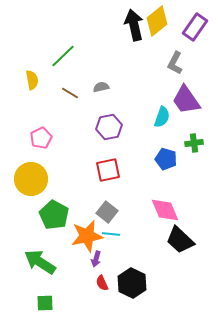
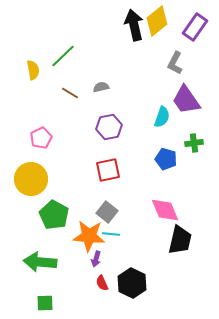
yellow semicircle: moved 1 px right, 10 px up
orange star: moved 2 px right; rotated 16 degrees clockwise
black trapezoid: rotated 120 degrees counterclockwise
green arrow: rotated 28 degrees counterclockwise
